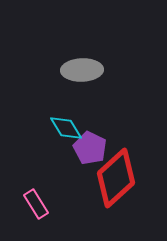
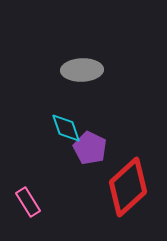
cyan diamond: rotated 12 degrees clockwise
red diamond: moved 12 px right, 9 px down
pink rectangle: moved 8 px left, 2 px up
